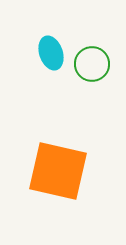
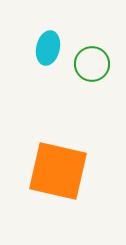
cyan ellipse: moved 3 px left, 5 px up; rotated 32 degrees clockwise
